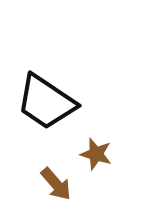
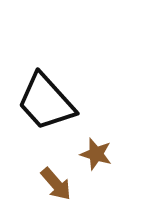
black trapezoid: rotated 14 degrees clockwise
